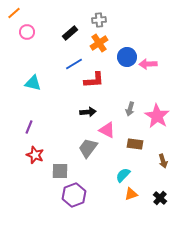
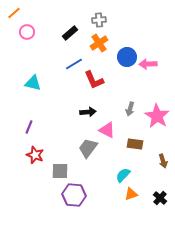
red L-shape: rotated 70 degrees clockwise
purple hexagon: rotated 25 degrees clockwise
